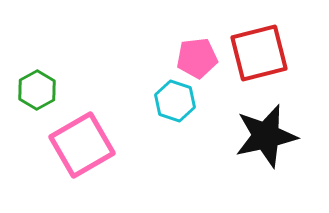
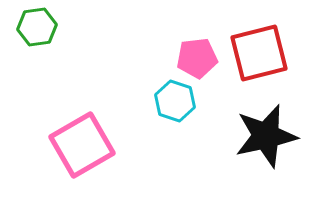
green hexagon: moved 63 px up; rotated 21 degrees clockwise
